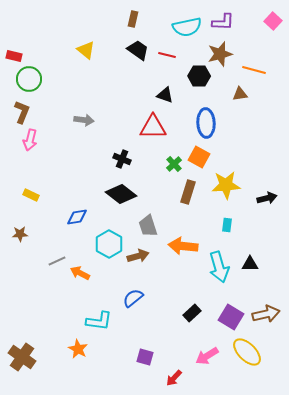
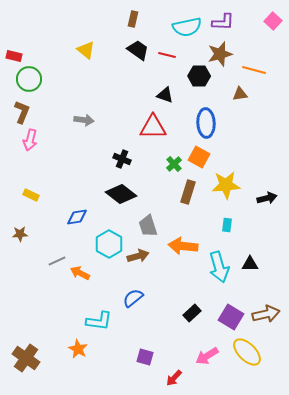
brown cross at (22, 357): moved 4 px right, 1 px down
